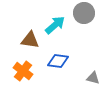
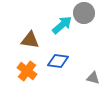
cyan arrow: moved 7 px right
orange cross: moved 4 px right
